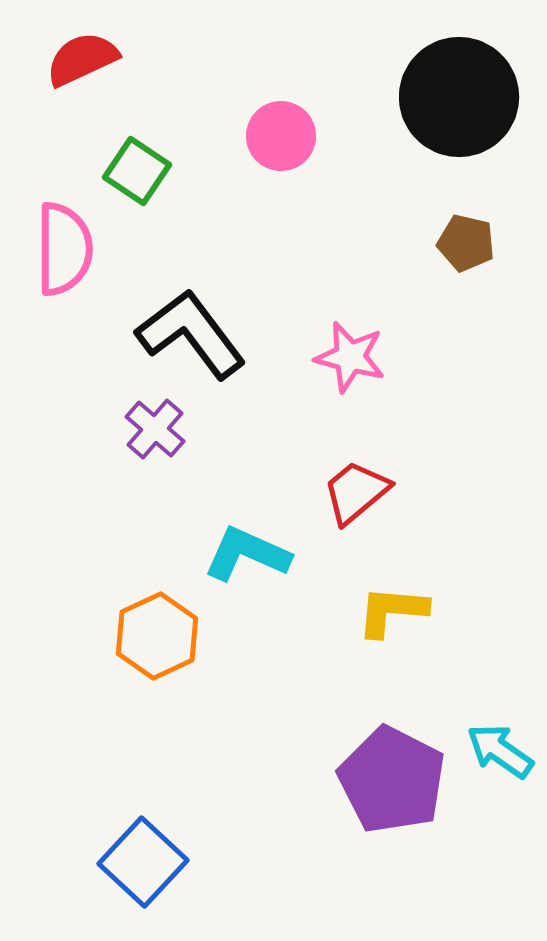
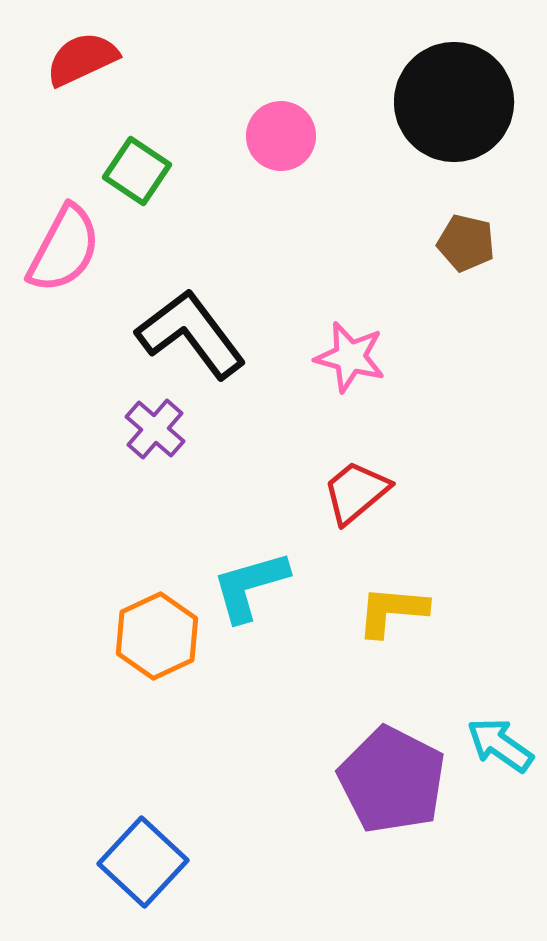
black circle: moved 5 px left, 5 px down
pink semicircle: rotated 28 degrees clockwise
cyan L-shape: moved 3 px right, 32 px down; rotated 40 degrees counterclockwise
cyan arrow: moved 6 px up
